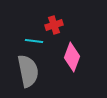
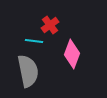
red cross: moved 4 px left; rotated 18 degrees counterclockwise
pink diamond: moved 3 px up
